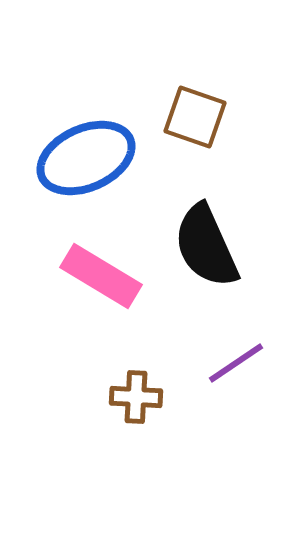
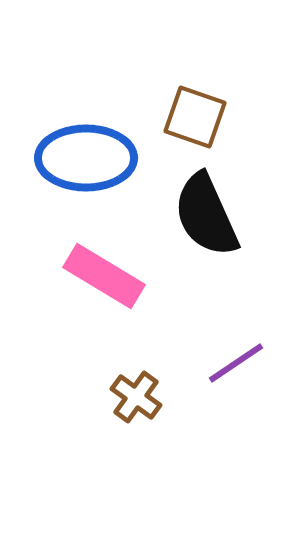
blue ellipse: rotated 24 degrees clockwise
black semicircle: moved 31 px up
pink rectangle: moved 3 px right
brown cross: rotated 33 degrees clockwise
